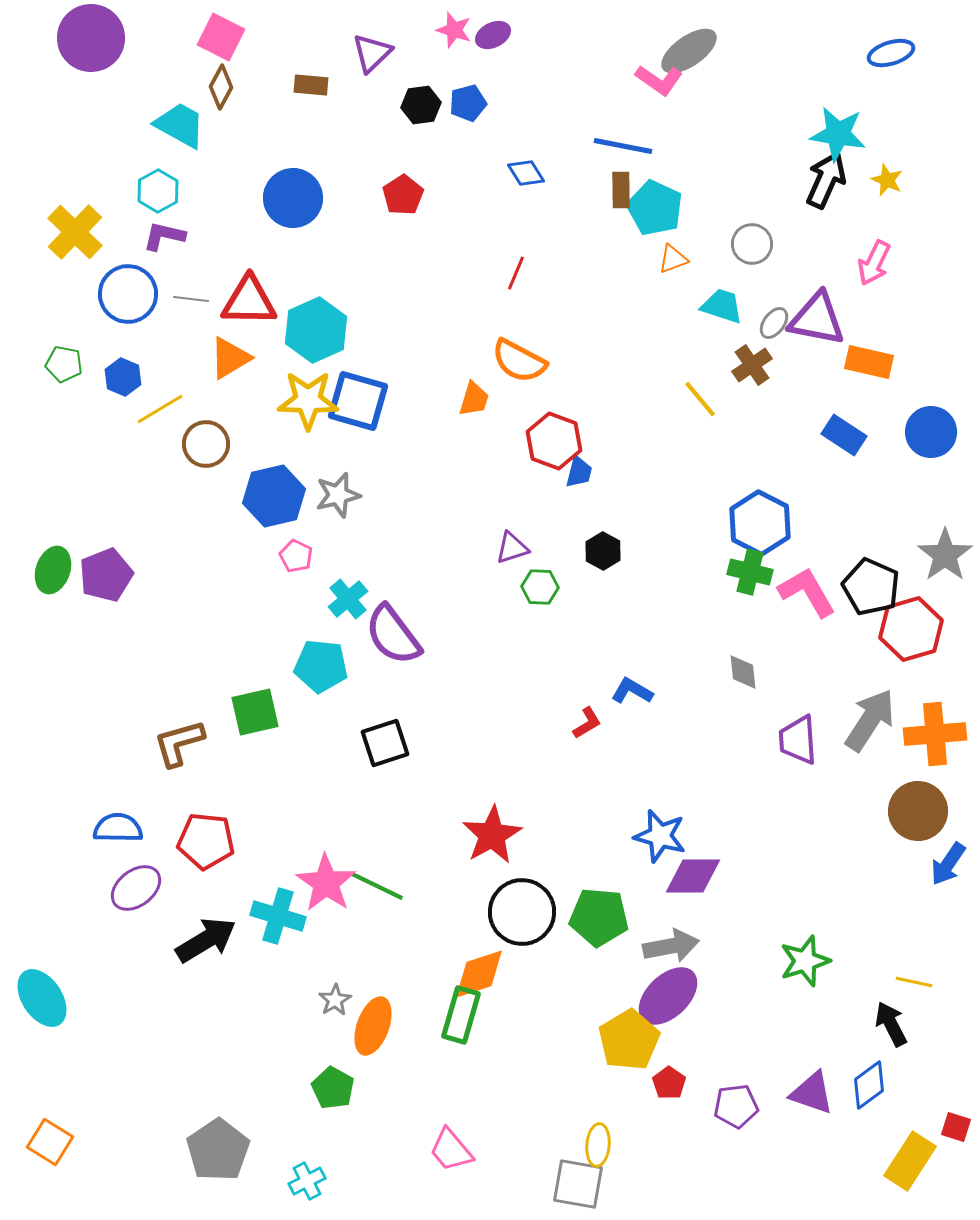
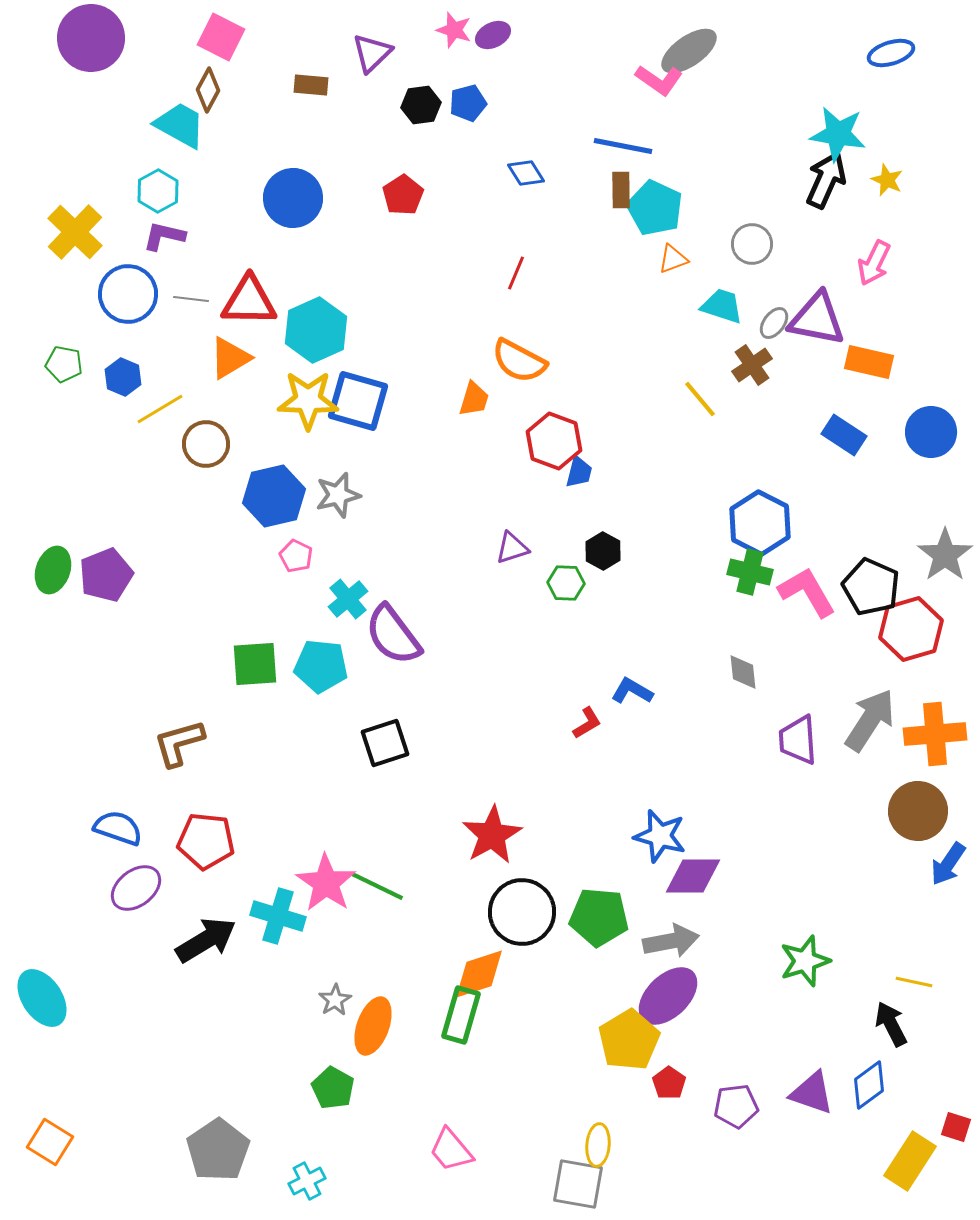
brown diamond at (221, 87): moved 13 px left, 3 px down
green hexagon at (540, 587): moved 26 px right, 4 px up
green square at (255, 712): moved 48 px up; rotated 9 degrees clockwise
blue semicircle at (118, 828): rotated 18 degrees clockwise
gray arrow at (671, 946): moved 5 px up
